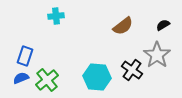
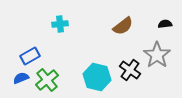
cyan cross: moved 4 px right, 8 px down
black semicircle: moved 2 px right, 1 px up; rotated 24 degrees clockwise
blue rectangle: moved 5 px right; rotated 42 degrees clockwise
black cross: moved 2 px left
cyan hexagon: rotated 8 degrees clockwise
